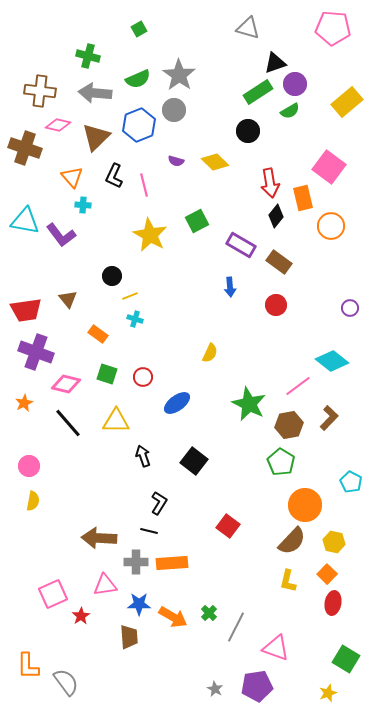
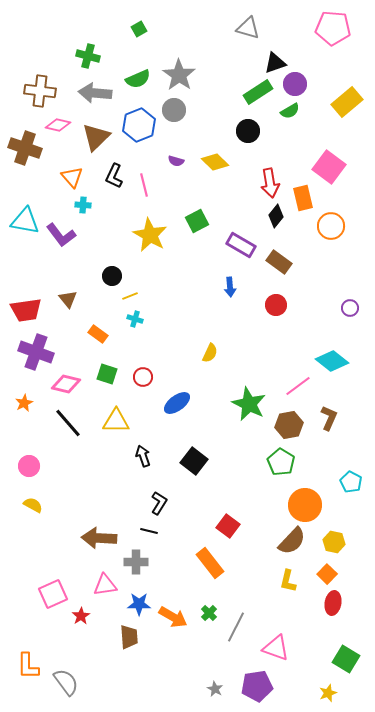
brown L-shape at (329, 418): rotated 20 degrees counterclockwise
yellow semicircle at (33, 501): moved 4 px down; rotated 72 degrees counterclockwise
orange rectangle at (172, 563): moved 38 px right; rotated 56 degrees clockwise
